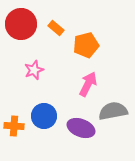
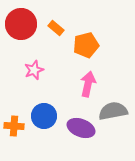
pink arrow: rotated 15 degrees counterclockwise
